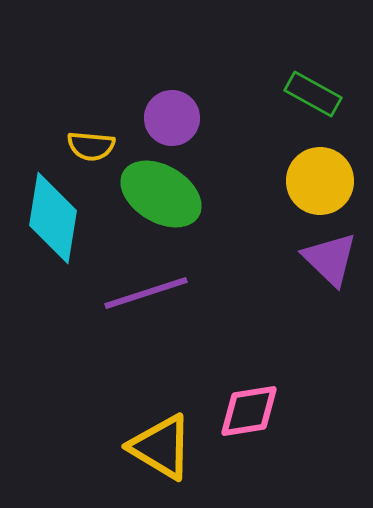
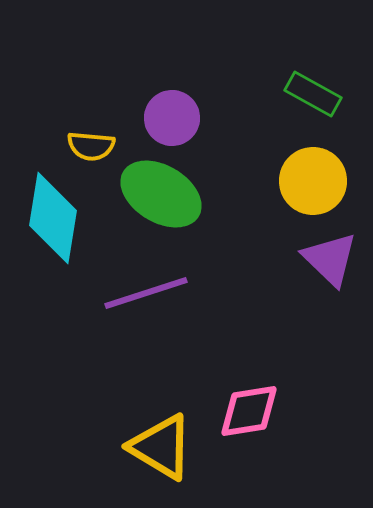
yellow circle: moved 7 px left
